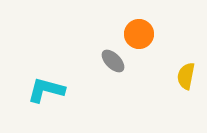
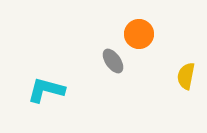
gray ellipse: rotated 10 degrees clockwise
